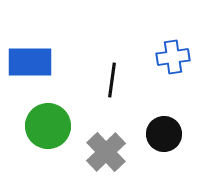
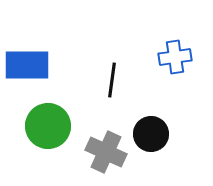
blue cross: moved 2 px right
blue rectangle: moved 3 px left, 3 px down
black circle: moved 13 px left
gray cross: rotated 21 degrees counterclockwise
